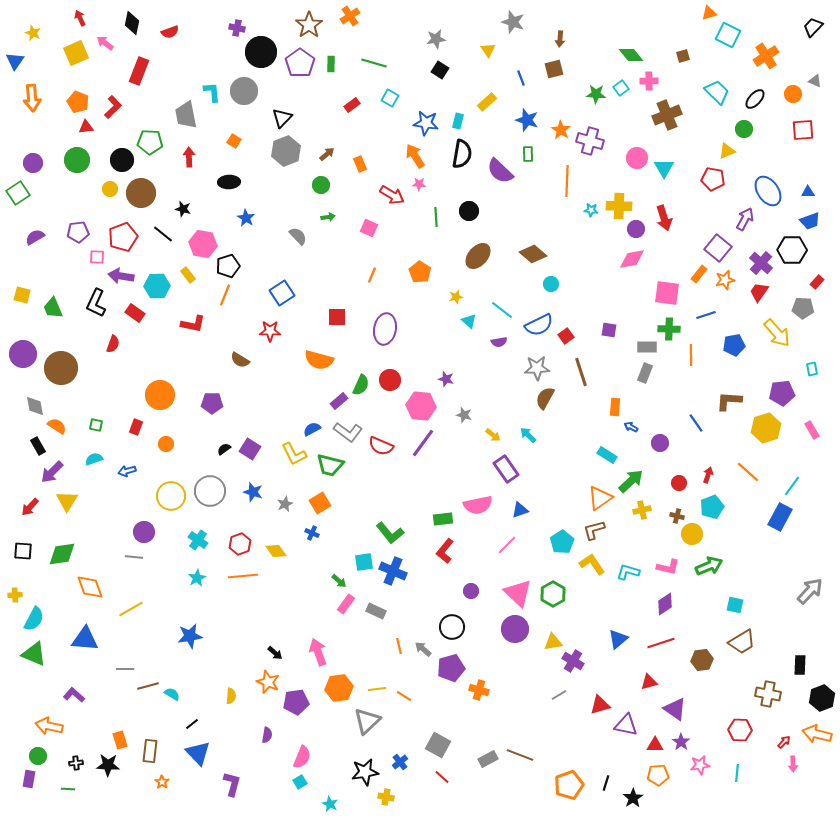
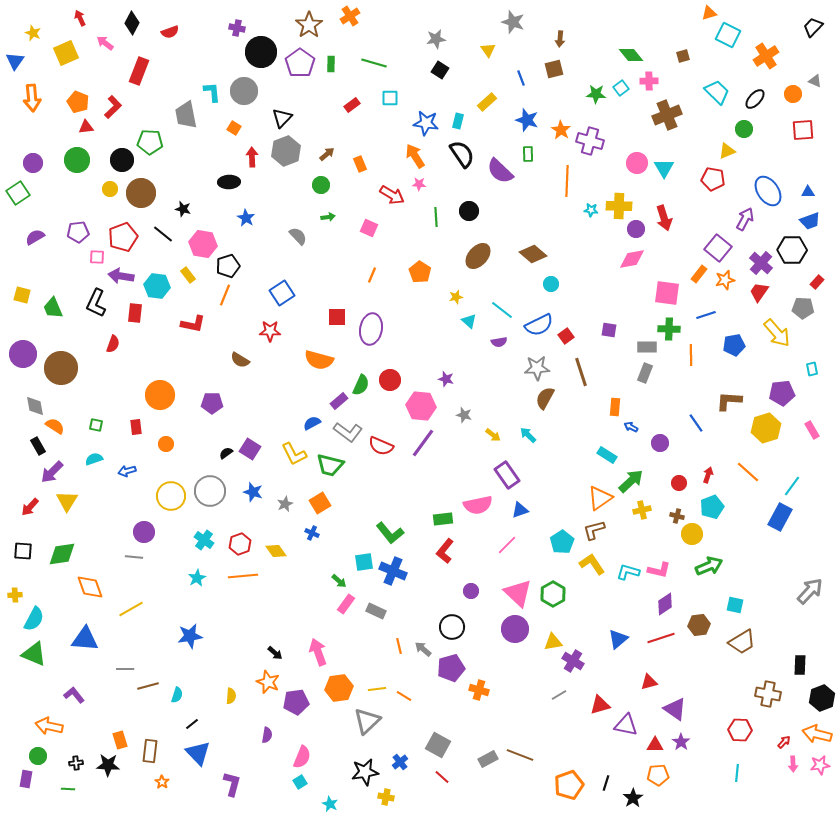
black diamond at (132, 23): rotated 15 degrees clockwise
yellow square at (76, 53): moved 10 px left
cyan square at (390, 98): rotated 30 degrees counterclockwise
orange square at (234, 141): moved 13 px up
black semicircle at (462, 154): rotated 44 degrees counterclockwise
red arrow at (189, 157): moved 63 px right
pink circle at (637, 158): moved 5 px down
cyan hexagon at (157, 286): rotated 10 degrees clockwise
red rectangle at (135, 313): rotated 60 degrees clockwise
purple ellipse at (385, 329): moved 14 px left
orange semicircle at (57, 426): moved 2 px left
red rectangle at (136, 427): rotated 28 degrees counterclockwise
blue semicircle at (312, 429): moved 6 px up
black semicircle at (224, 449): moved 2 px right, 4 px down
purple rectangle at (506, 469): moved 1 px right, 6 px down
cyan cross at (198, 540): moved 6 px right
pink L-shape at (668, 567): moved 9 px left, 3 px down
red line at (661, 643): moved 5 px up
brown hexagon at (702, 660): moved 3 px left, 35 px up
cyan semicircle at (172, 694): moved 5 px right, 1 px down; rotated 77 degrees clockwise
purple L-shape at (74, 695): rotated 10 degrees clockwise
pink star at (700, 765): moved 120 px right
purple rectangle at (29, 779): moved 3 px left
